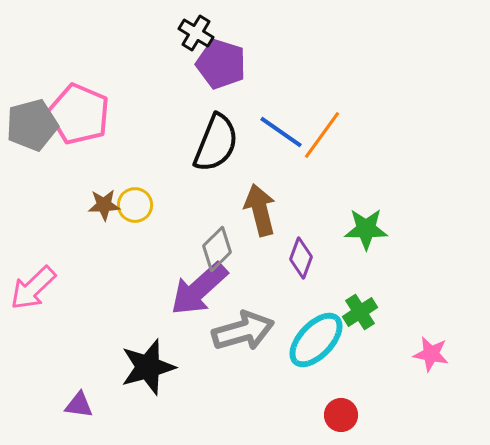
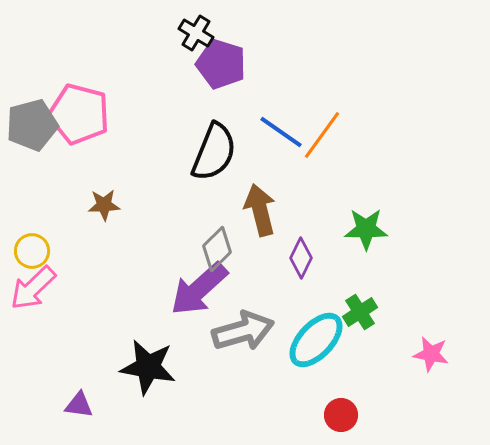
pink pentagon: rotated 8 degrees counterclockwise
black semicircle: moved 2 px left, 9 px down
yellow circle: moved 103 px left, 46 px down
purple diamond: rotated 6 degrees clockwise
black star: rotated 26 degrees clockwise
